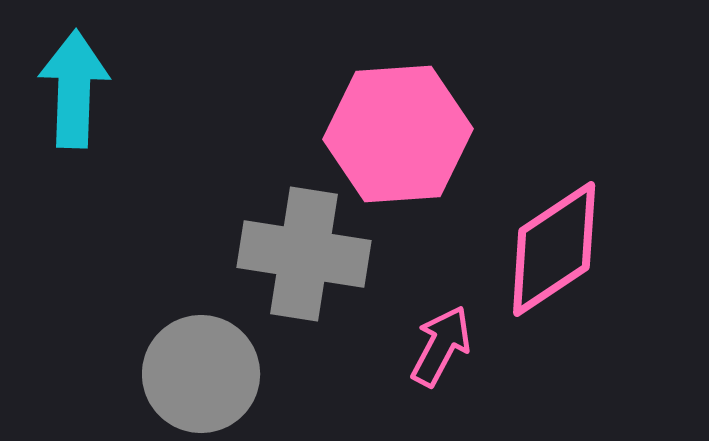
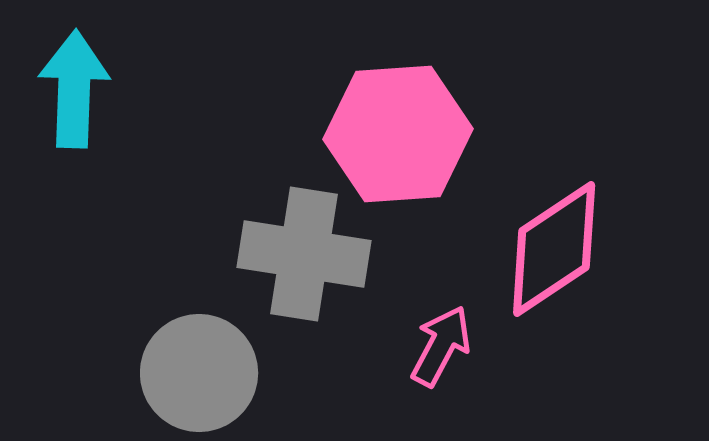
gray circle: moved 2 px left, 1 px up
